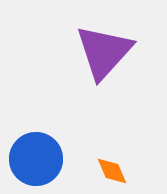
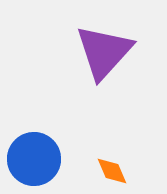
blue circle: moved 2 px left
